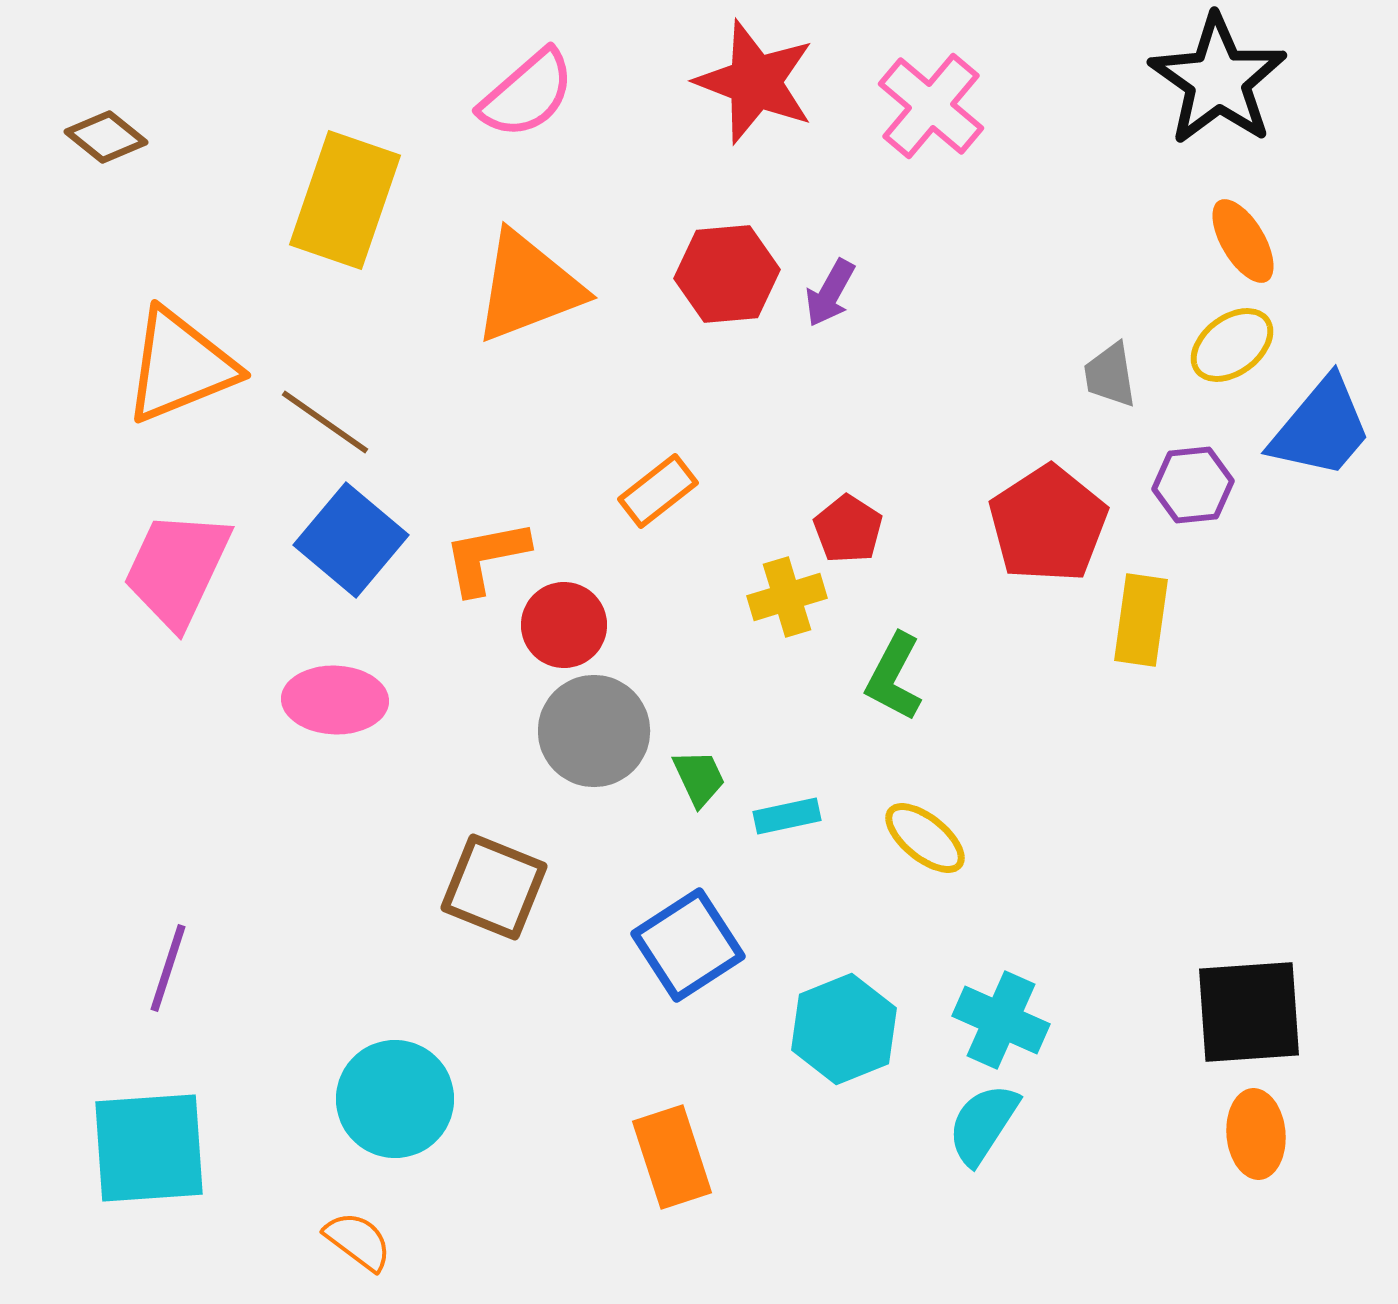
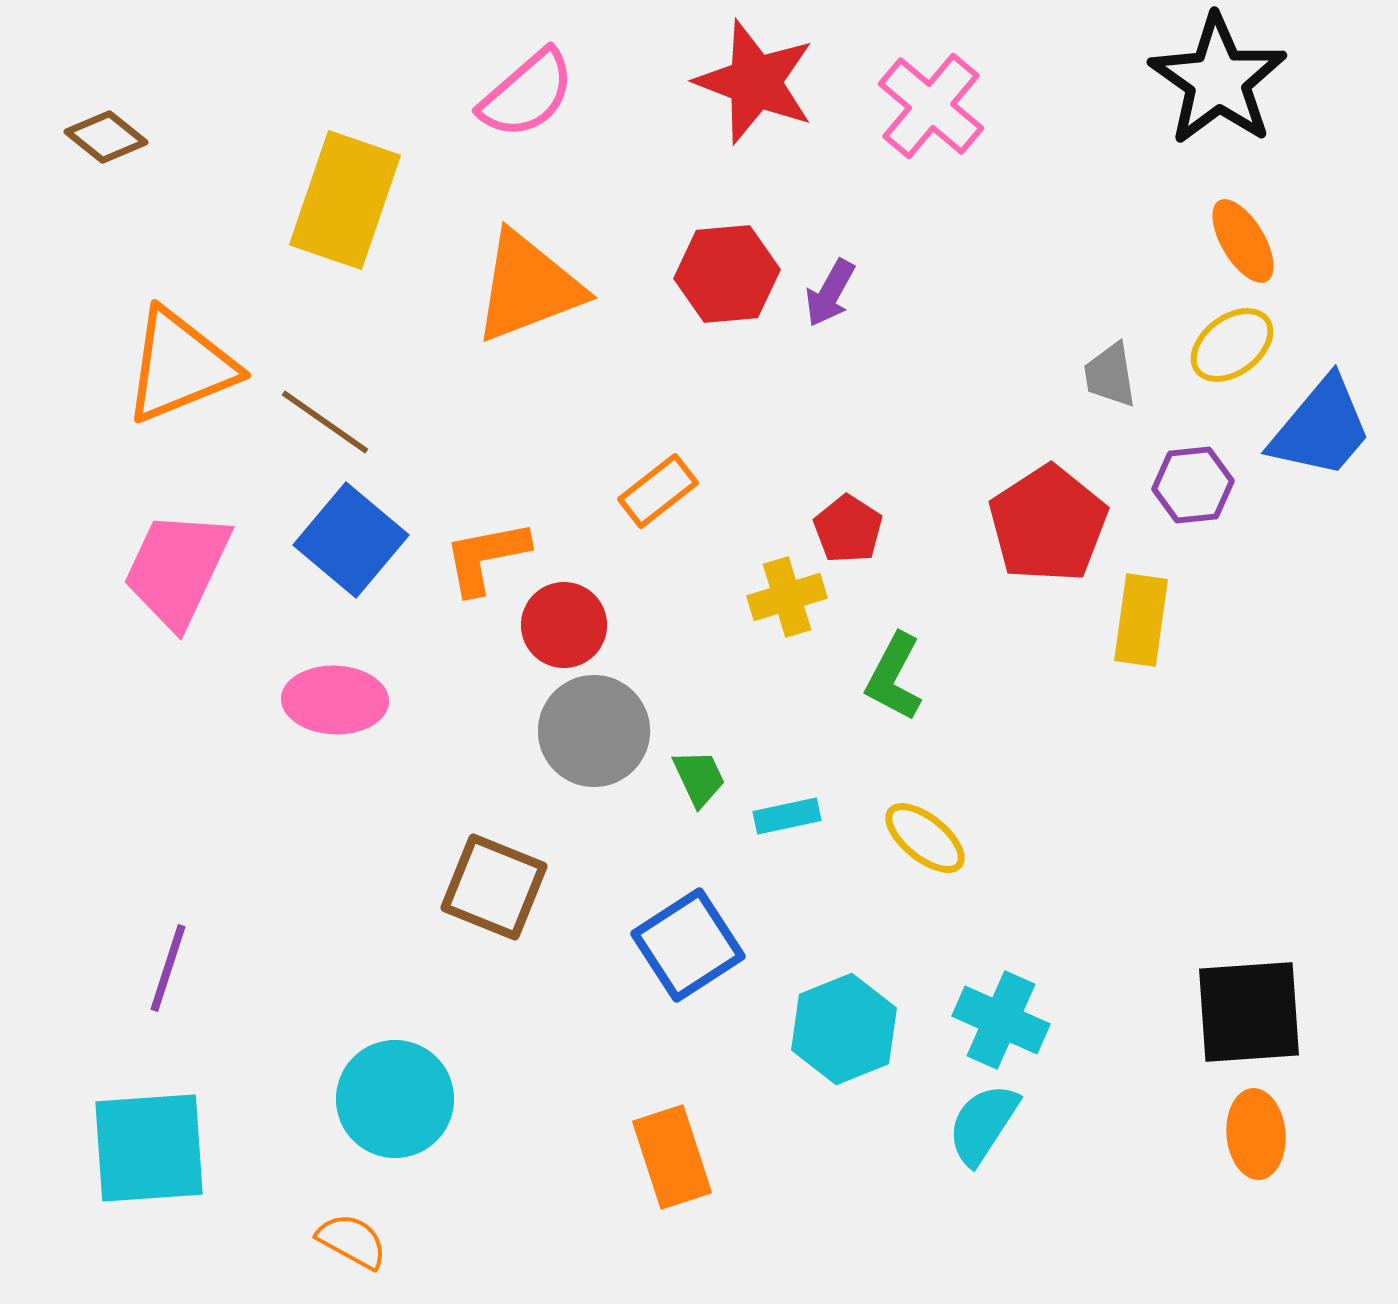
orange semicircle at (358, 1241): moved 6 px left; rotated 8 degrees counterclockwise
